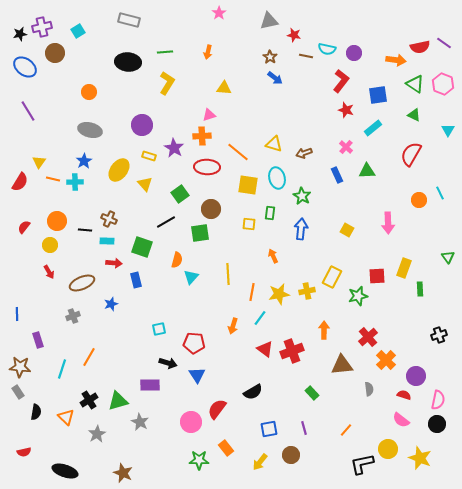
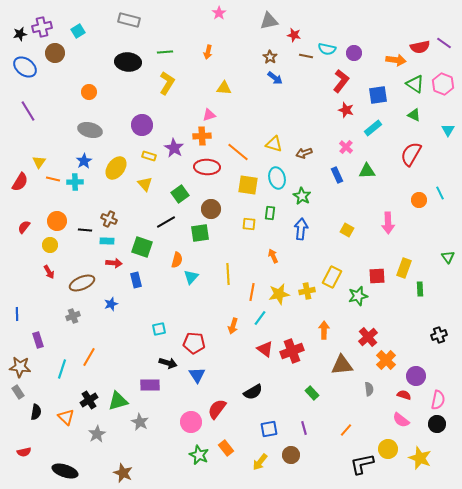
yellow ellipse at (119, 170): moved 3 px left, 2 px up
green star at (199, 460): moved 5 px up; rotated 24 degrees clockwise
